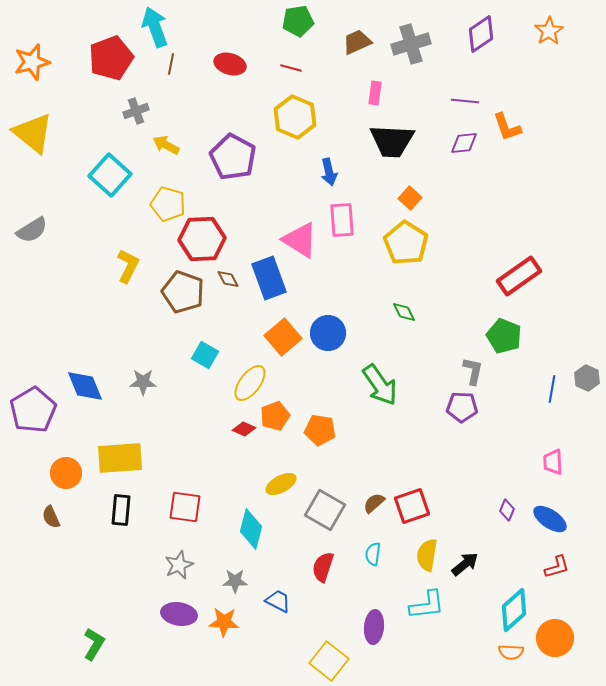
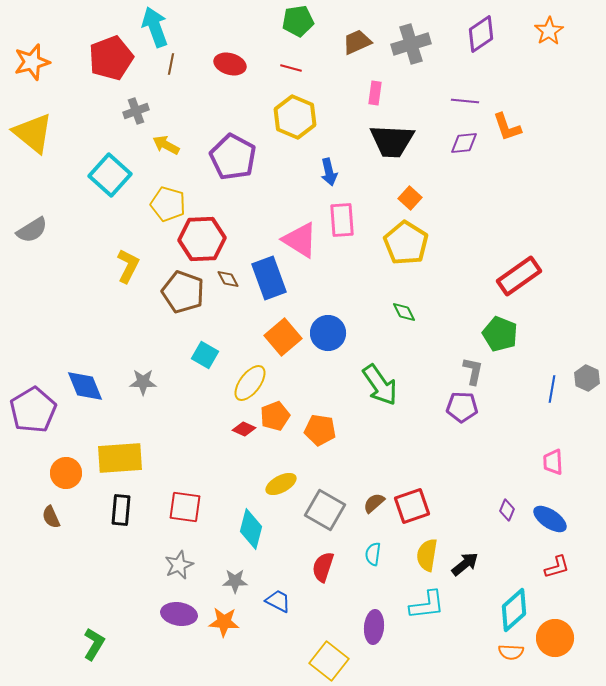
green pentagon at (504, 336): moved 4 px left, 2 px up
